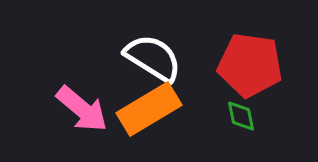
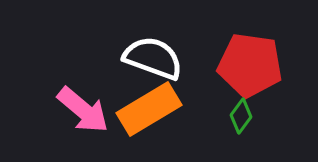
white semicircle: rotated 12 degrees counterclockwise
pink arrow: moved 1 px right, 1 px down
green diamond: rotated 48 degrees clockwise
